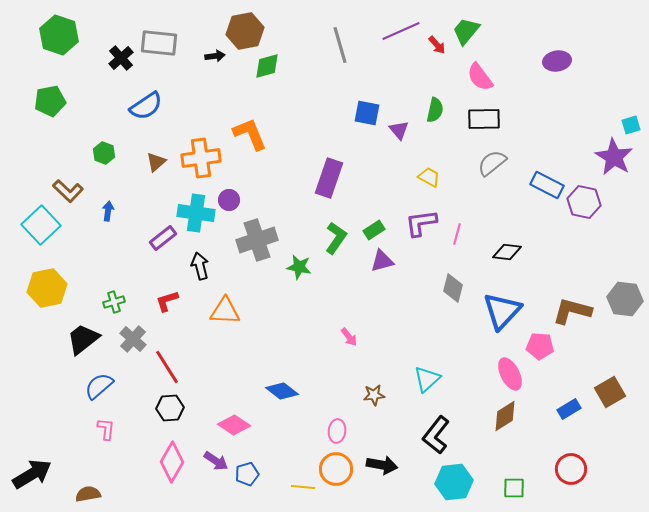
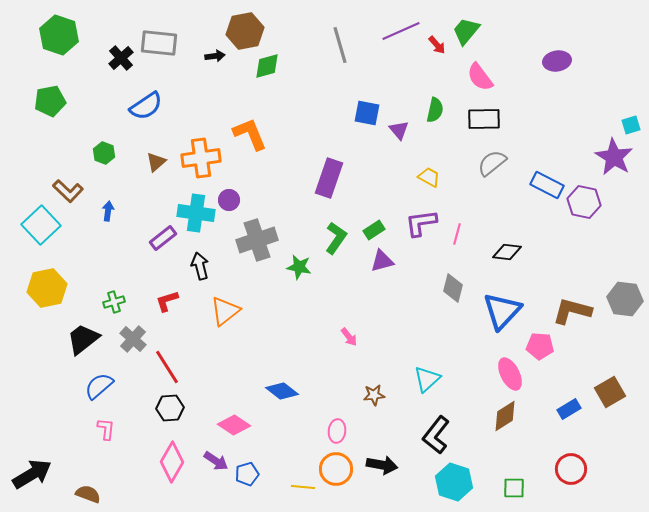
orange triangle at (225, 311): rotated 40 degrees counterclockwise
cyan hexagon at (454, 482): rotated 24 degrees clockwise
brown semicircle at (88, 494): rotated 30 degrees clockwise
